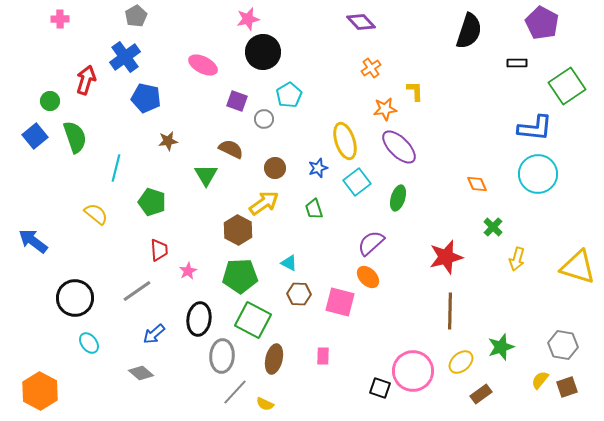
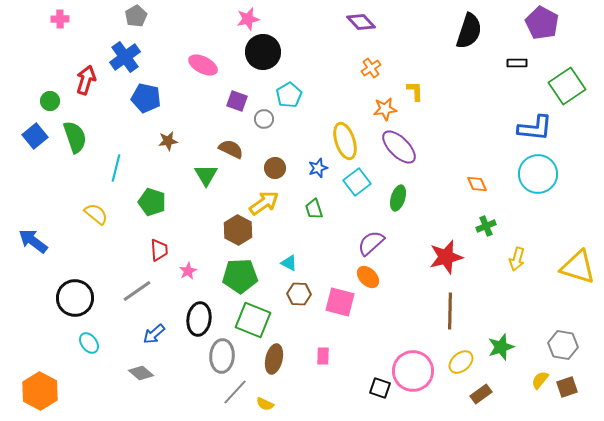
green cross at (493, 227): moved 7 px left, 1 px up; rotated 24 degrees clockwise
green square at (253, 320): rotated 6 degrees counterclockwise
